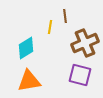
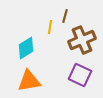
brown line: rotated 24 degrees clockwise
brown cross: moved 3 px left, 3 px up
purple square: rotated 10 degrees clockwise
